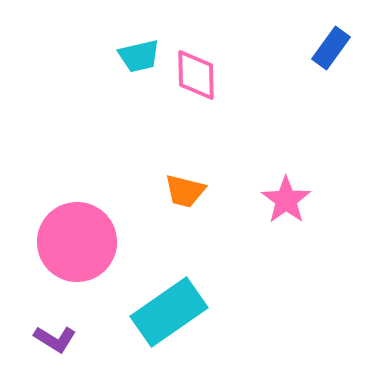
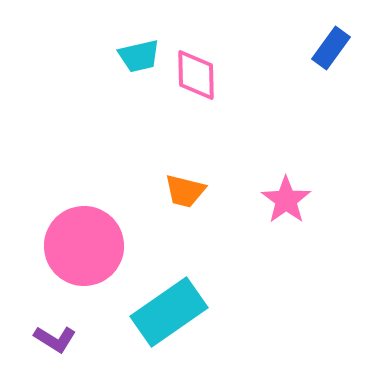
pink circle: moved 7 px right, 4 px down
